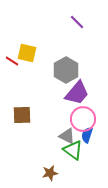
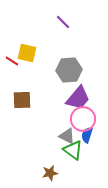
purple line: moved 14 px left
gray hexagon: moved 3 px right; rotated 25 degrees clockwise
purple trapezoid: moved 1 px right, 5 px down
brown square: moved 15 px up
